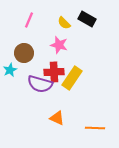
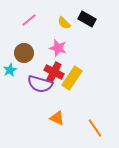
pink line: rotated 28 degrees clockwise
pink star: moved 1 px left, 3 px down
red cross: rotated 30 degrees clockwise
orange line: rotated 54 degrees clockwise
